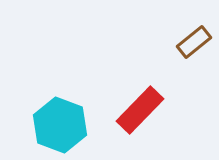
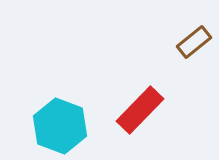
cyan hexagon: moved 1 px down
